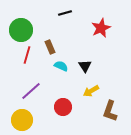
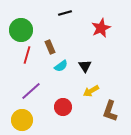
cyan semicircle: rotated 120 degrees clockwise
